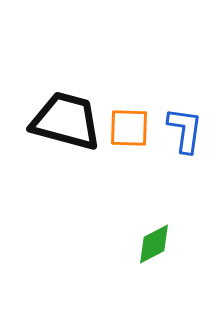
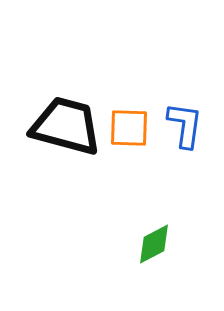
black trapezoid: moved 5 px down
blue L-shape: moved 5 px up
